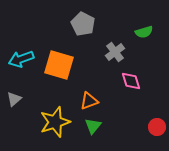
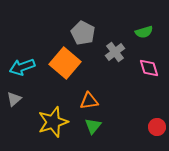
gray pentagon: moved 9 px down
cyan arrow: moved 1 px right, 8 px down
orange square: moved 6 px right, 2 px up; rotated 24 degrees clockwise
pink diamond: moved 18 px right, 13 px up
orange triangle: rotated 12 degrees clockwise
yellow star: moved 2 px left
